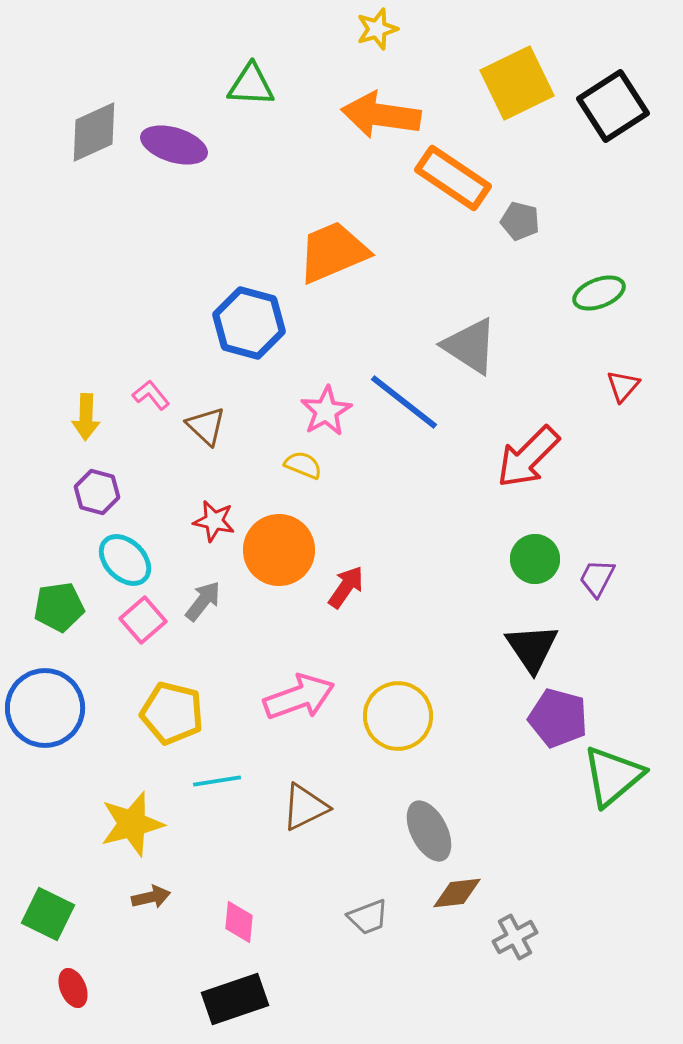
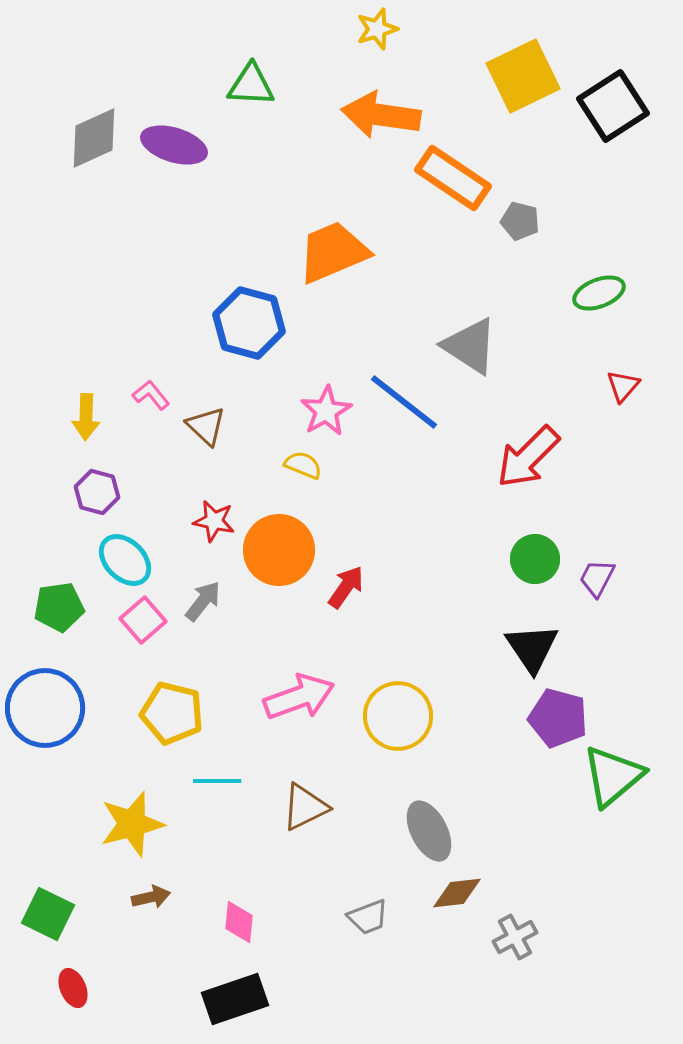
yellow square at (517, 83): moved 6 px right, 7 px up
gray diamond at (94, 132): moved 6 px down
cyan line at (217, 781): rotated 9 degrees clockwise
